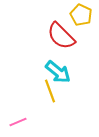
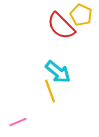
red semicircle: moved 10 px up
